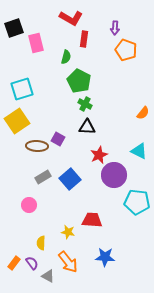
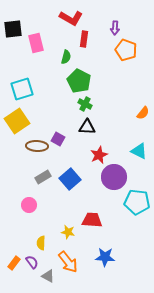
black square: moved 1 px left, 1 px down; rotated 12 degrees clockwise
purple circle: moved 2 px down
purple semicircle: moved 1 px up
